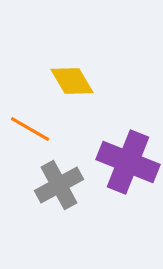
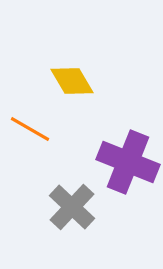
gray cross: moved 13 px right, 22 px down; rotated 18 degrees counterclockwise
